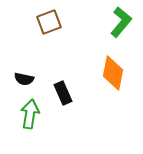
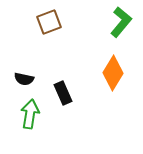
orange diamond: rotated 20 degrees clockwise
